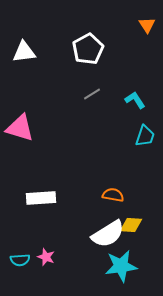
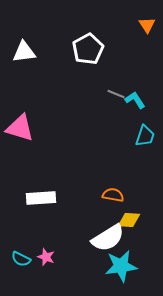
gray line: moved 24 px right; rotated 54 degrees clockwise
yellow diamond: moved 2 px left, 5 px up
white semicircle: moved 4 px down
cyan semicircle: moved 1 px right, 1 px up; rotated 30 degrees clockwise
